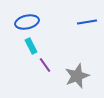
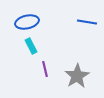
blue line: rotated 18 degrees clockwise
purple line: moved 4 px down; rotated 21 degrees clockwise
gray star: rotated 10 degrees counterclockwise
